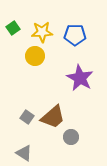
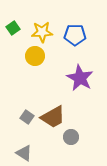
brown trapezoid: rotated 12 degrees clockwise
